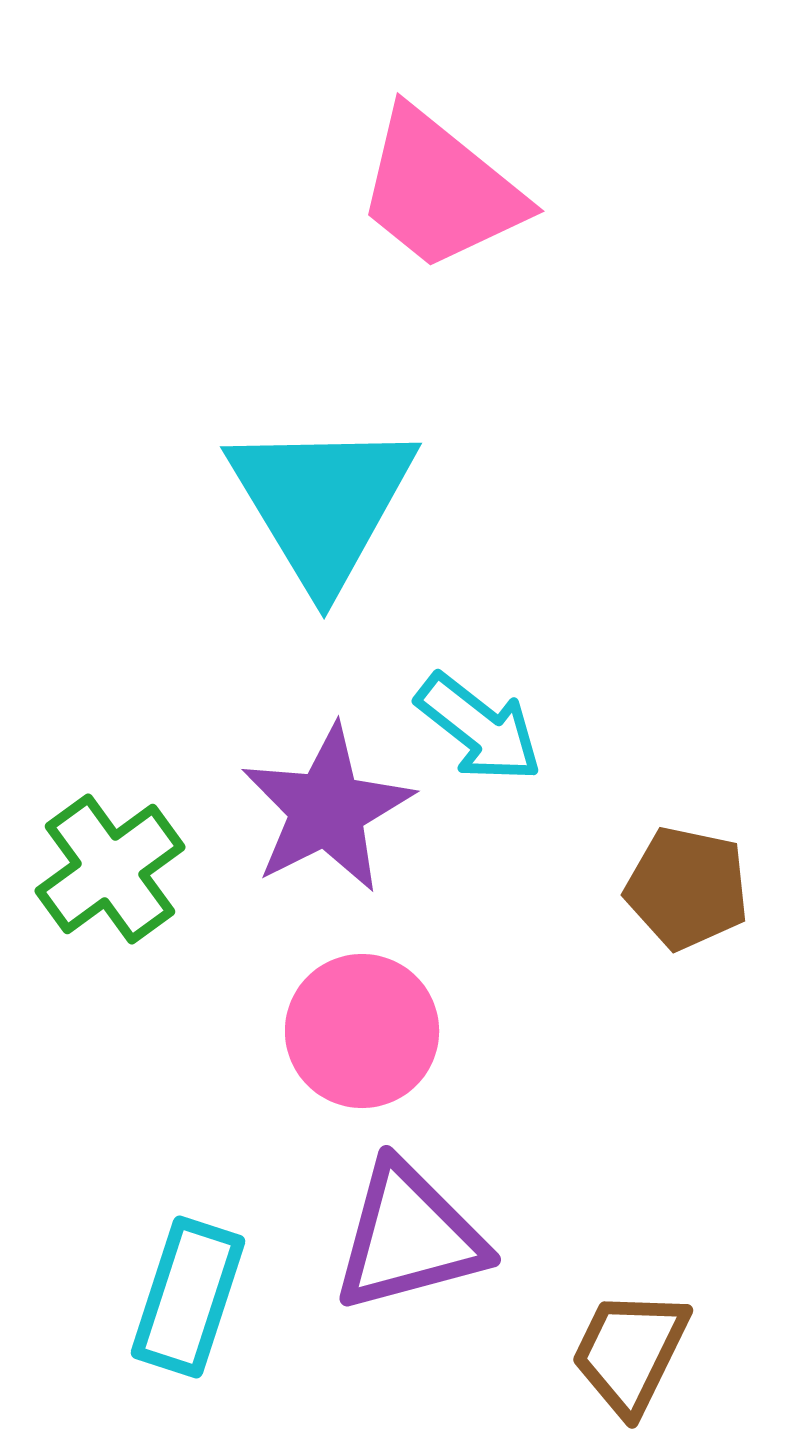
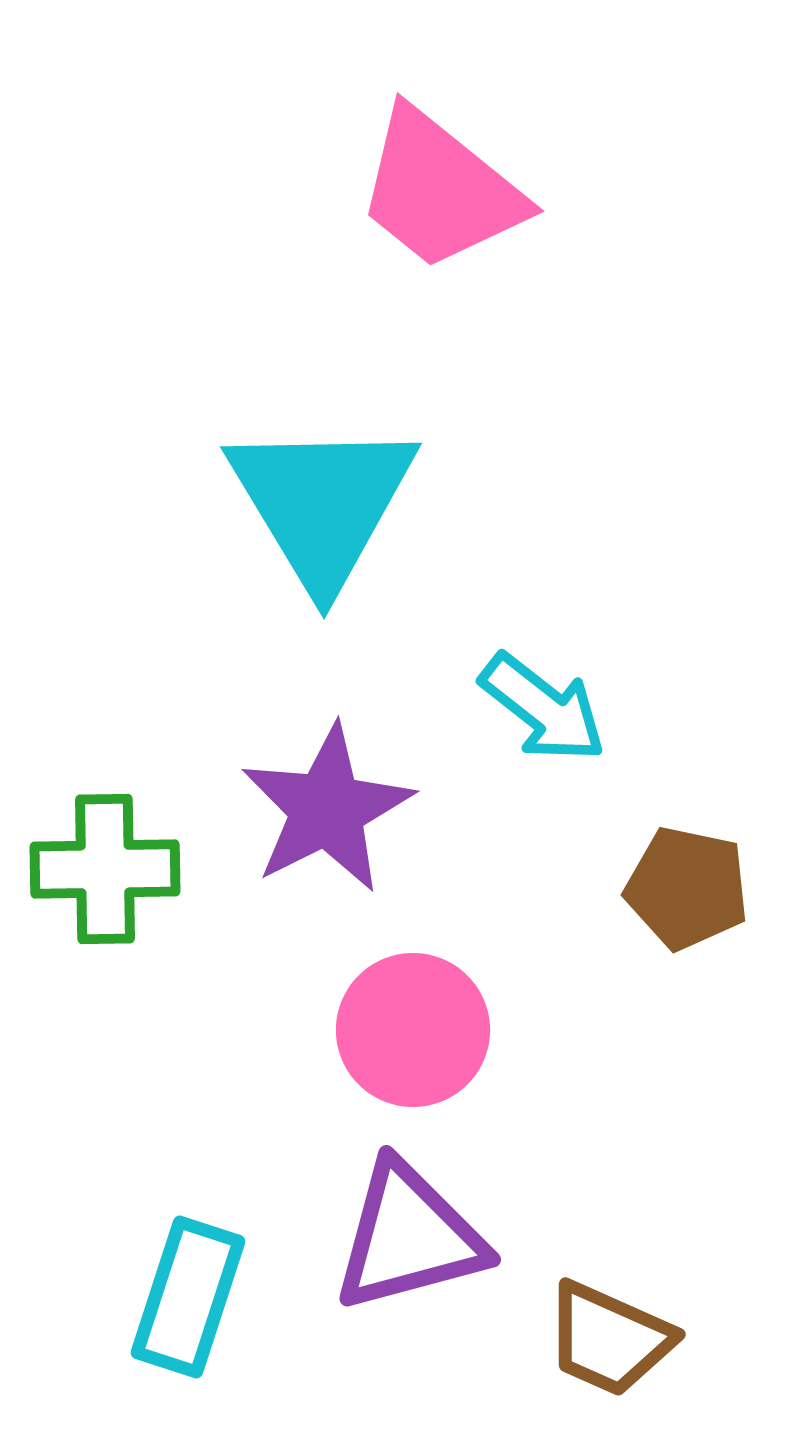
cyan arrow: moved 64 px right, 20 px up
green cross: moved 5 px left; rotated 35 degrees clockwise
pink circle: moved 51 px right, 1 px up
brown trapezoid: moved 21 px left, 13 px up; rotated 92 degrees counterclockwise
